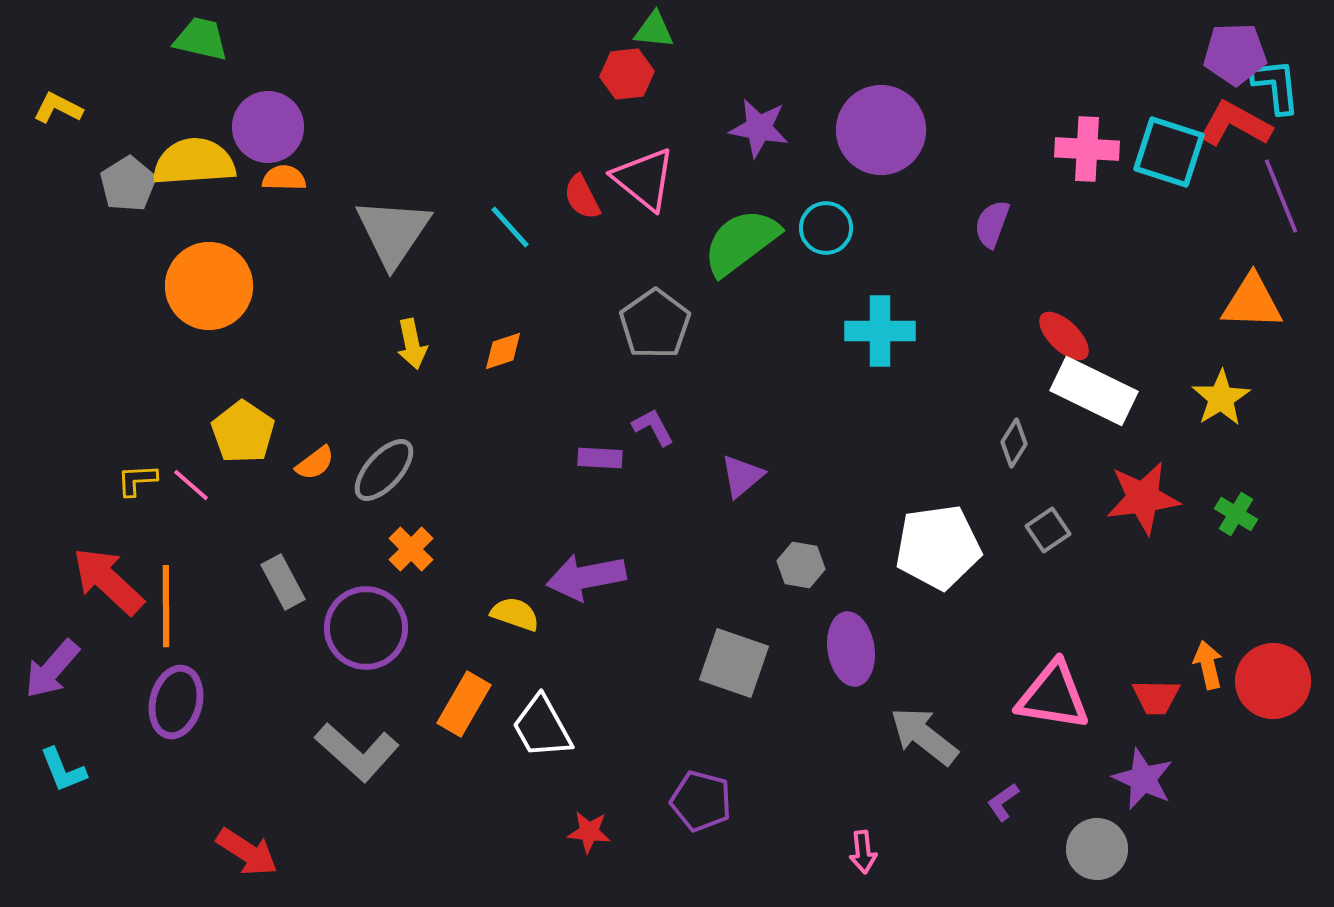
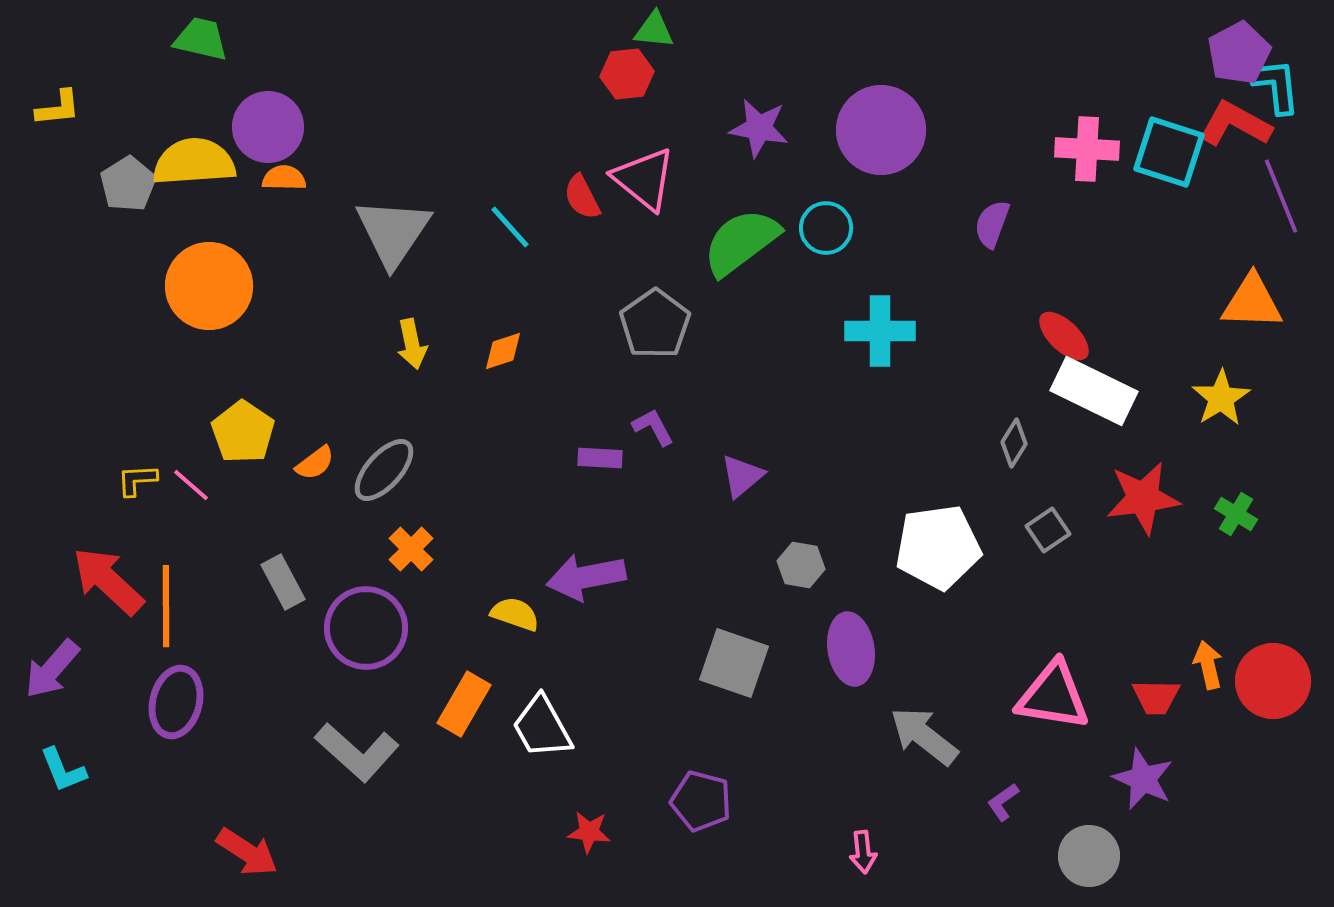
purple pentagon at (1235, 54): moved 4 px right, 1 px up; rotated 26 degrees counterclockwise
yellow L-shape at (58, 108): rotated 147 degrees clockwise
gray circle at (1097, 849): moved 8 px left, 7 px down
